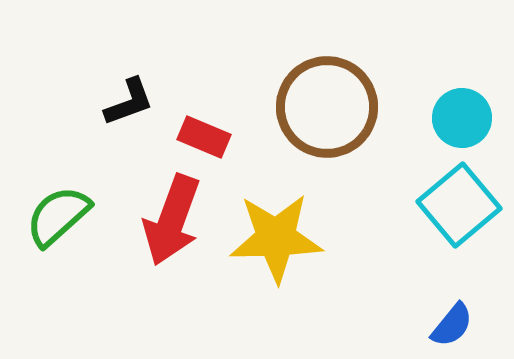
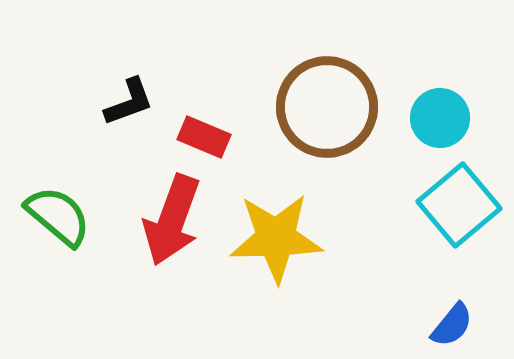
cyan circle: moved 22 px left
green semicircle: rotated 82 degrees clockwise
